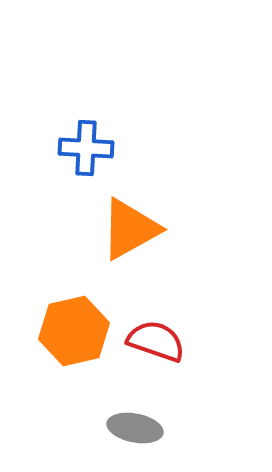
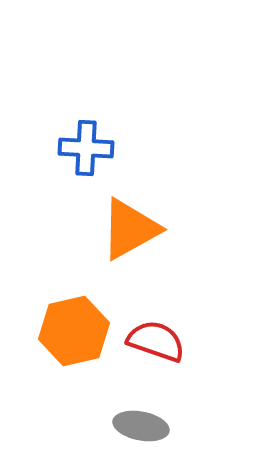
gray ellipse: moved 6 px right, 2 px up
